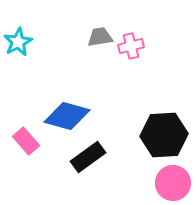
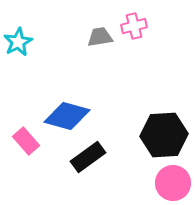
pink cross: moved 3 px right, 20 px up
